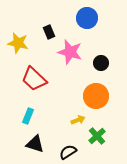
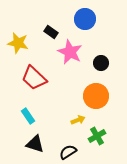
blue circle: moved 2 px left, 1 px down
black rectangle: moved 2 px right; rotated 32 degrees counterclockwise
pink star: rotated 10 degrees clockwise
red trapezoid: moved 1 px up
cyan rectangle: rotated 56 degrees counterclockwise
green cross: rotated 12 degrees clockwise
